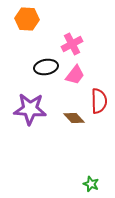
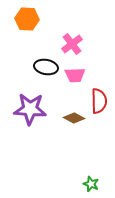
pink cross: rotated 10 degrees counterclockwise
black ellipse: rotated 20 degrees clockwise
pink trapezoid: rotated 50 degrees clockwise
brown diamond: rotated 20 degrees counterclockwise
